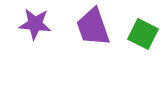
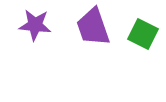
purple star: moved 1 px down
